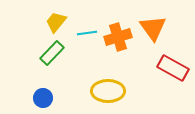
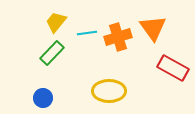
yellow ellipse: moved 1 px right
